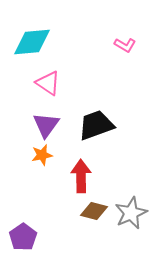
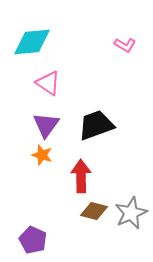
orange star: rotated 30 degrees clockwise
purple pentagon: moved 10 px right, 3 px down; rotated 12 degrees counterclockwise
